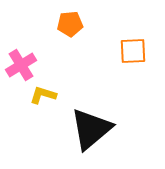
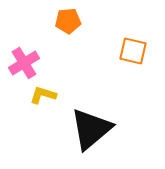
orange pentagon: moved 2 px left, 3 px up
orange square: rotated 16 degrees clockwise
pink cross: moved 3 px right, 2 px up
